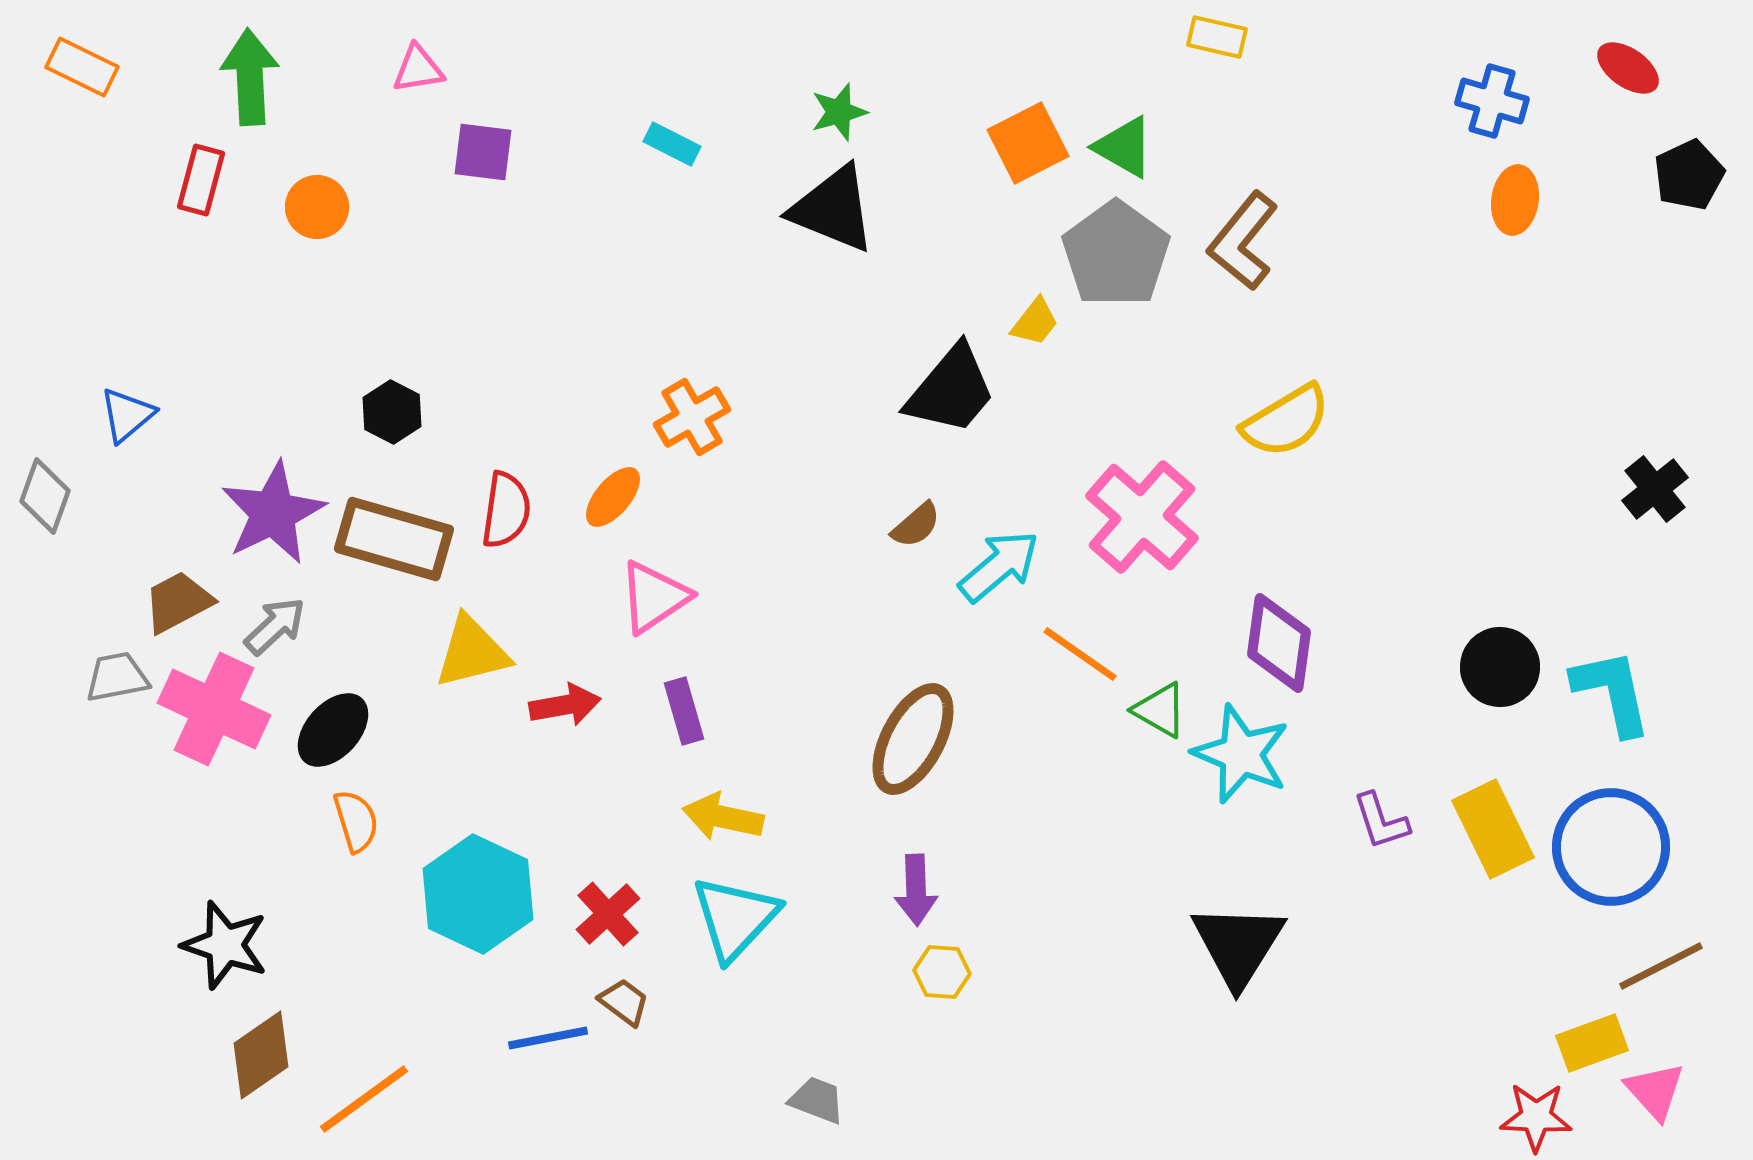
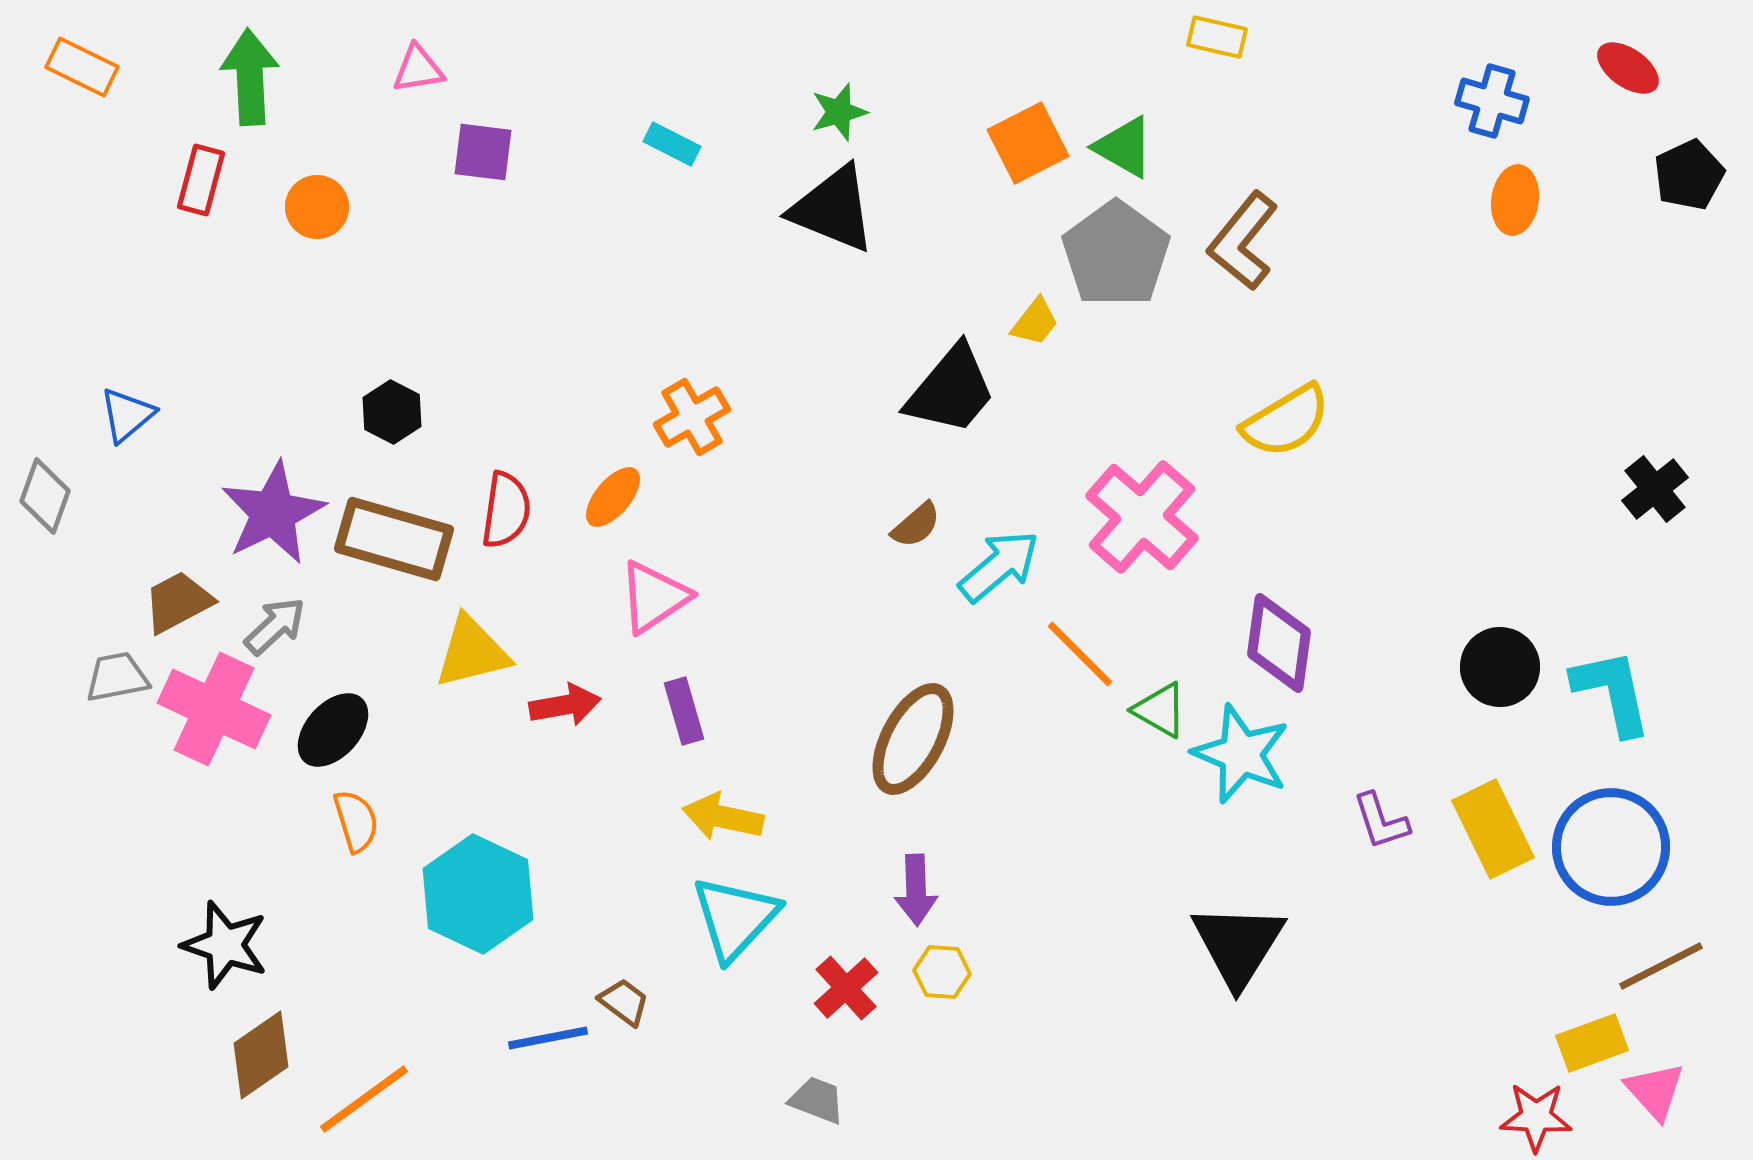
orange line at (1080, 654): rotated 10 degrees clockwise
red cross at (608, 914): moved 238 px right, 74 px down
